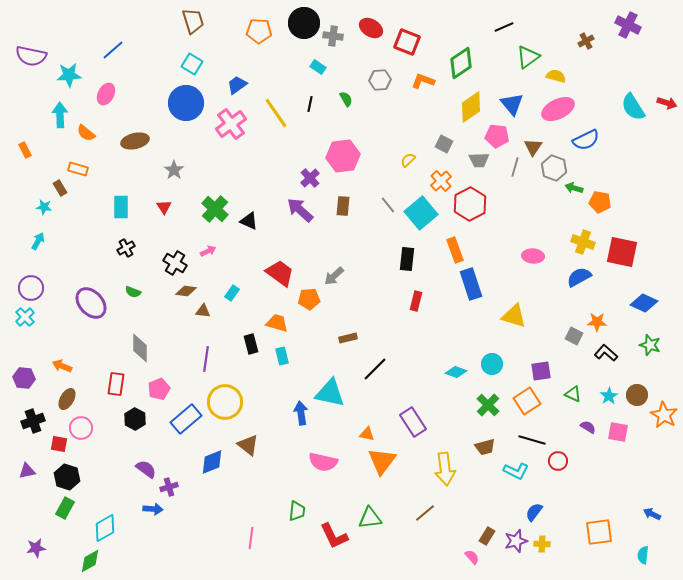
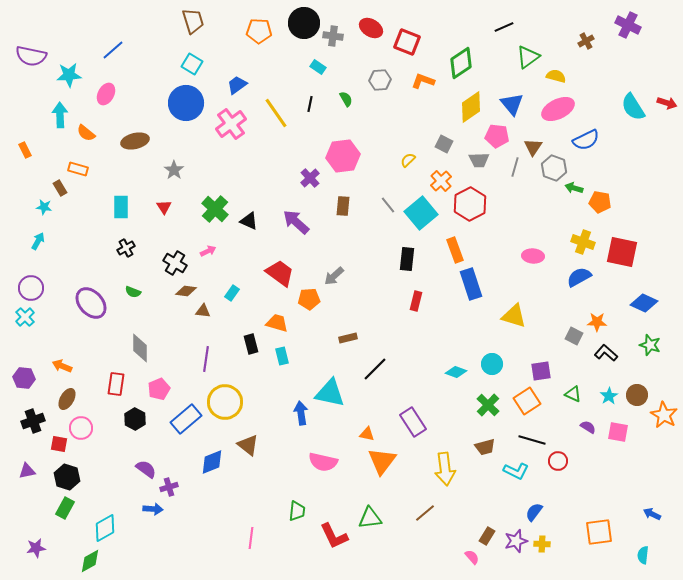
purple arrow at (300, 210): moved 4 px left, 12 px down
